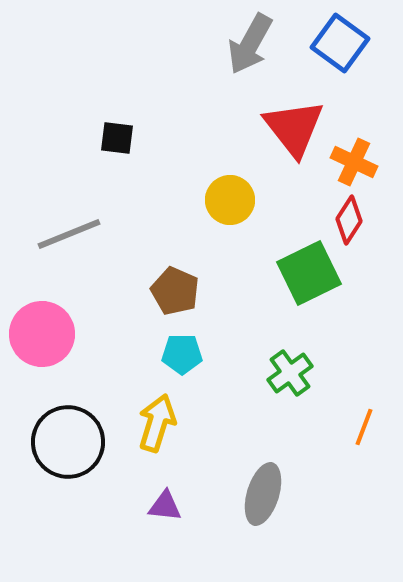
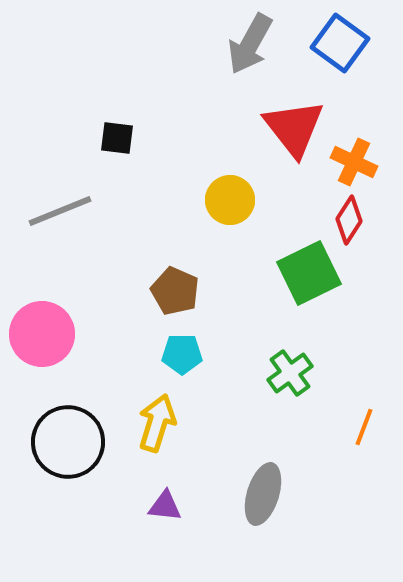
gray line: moved 9 px left, 23 px up
